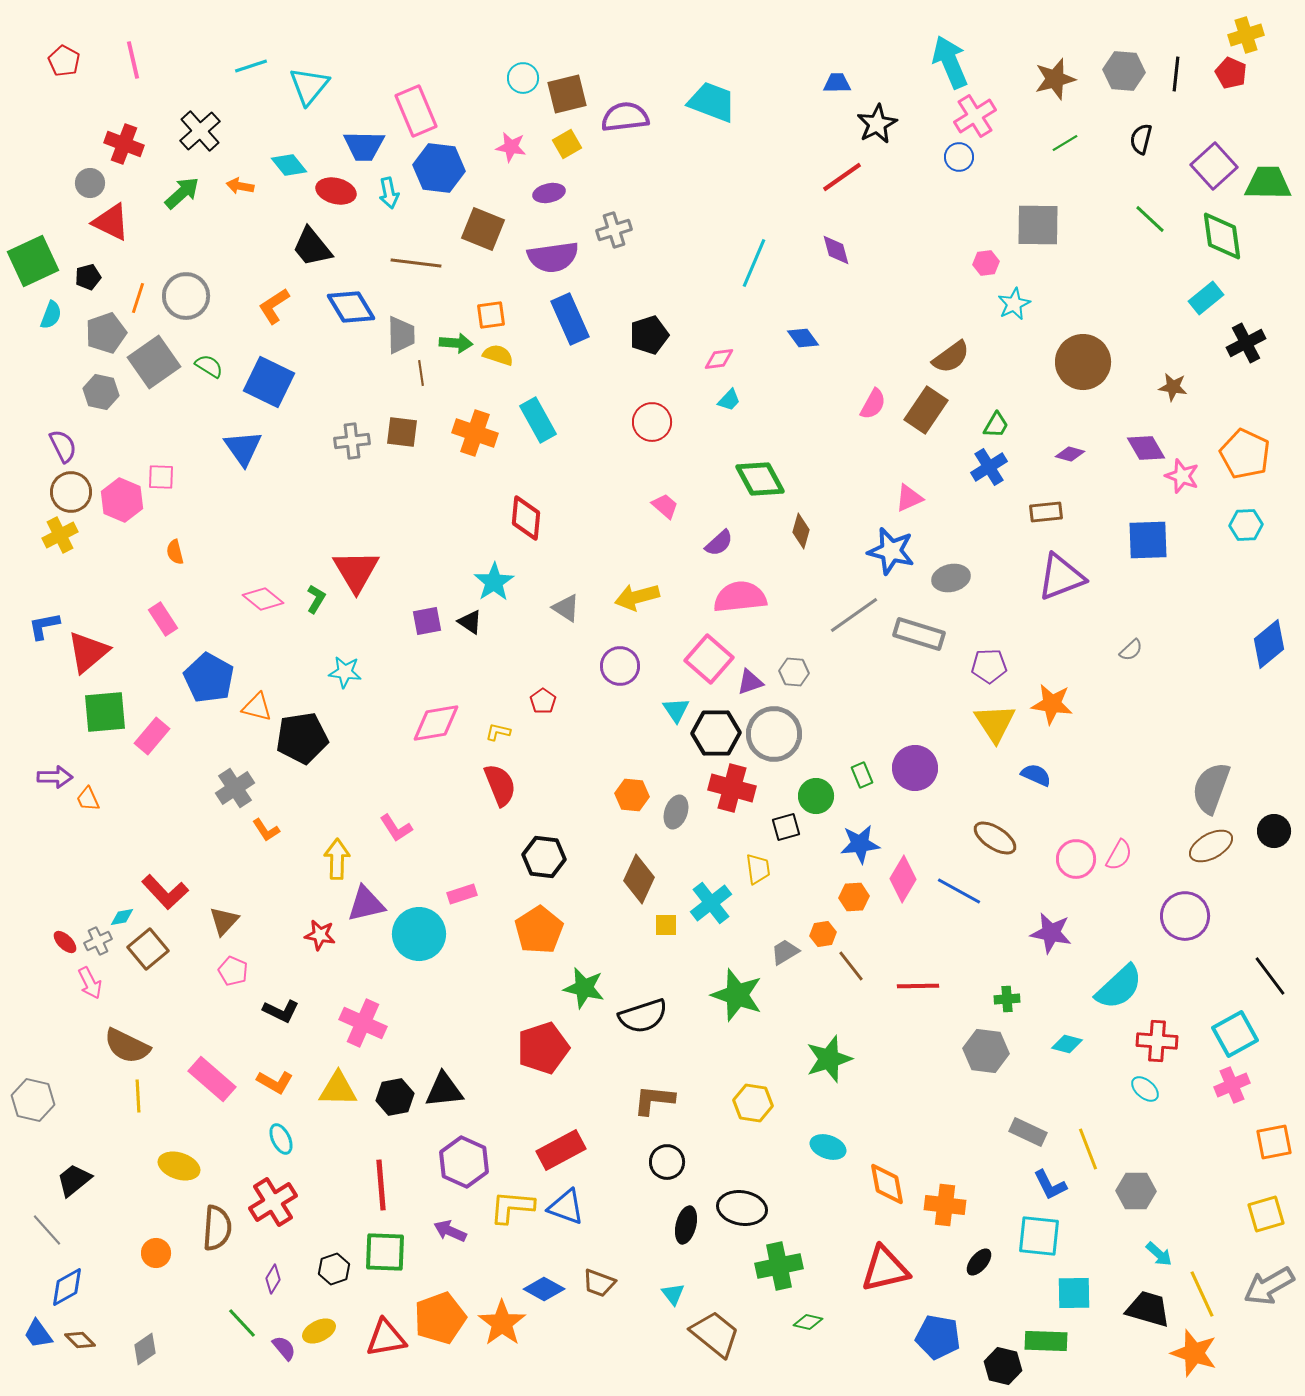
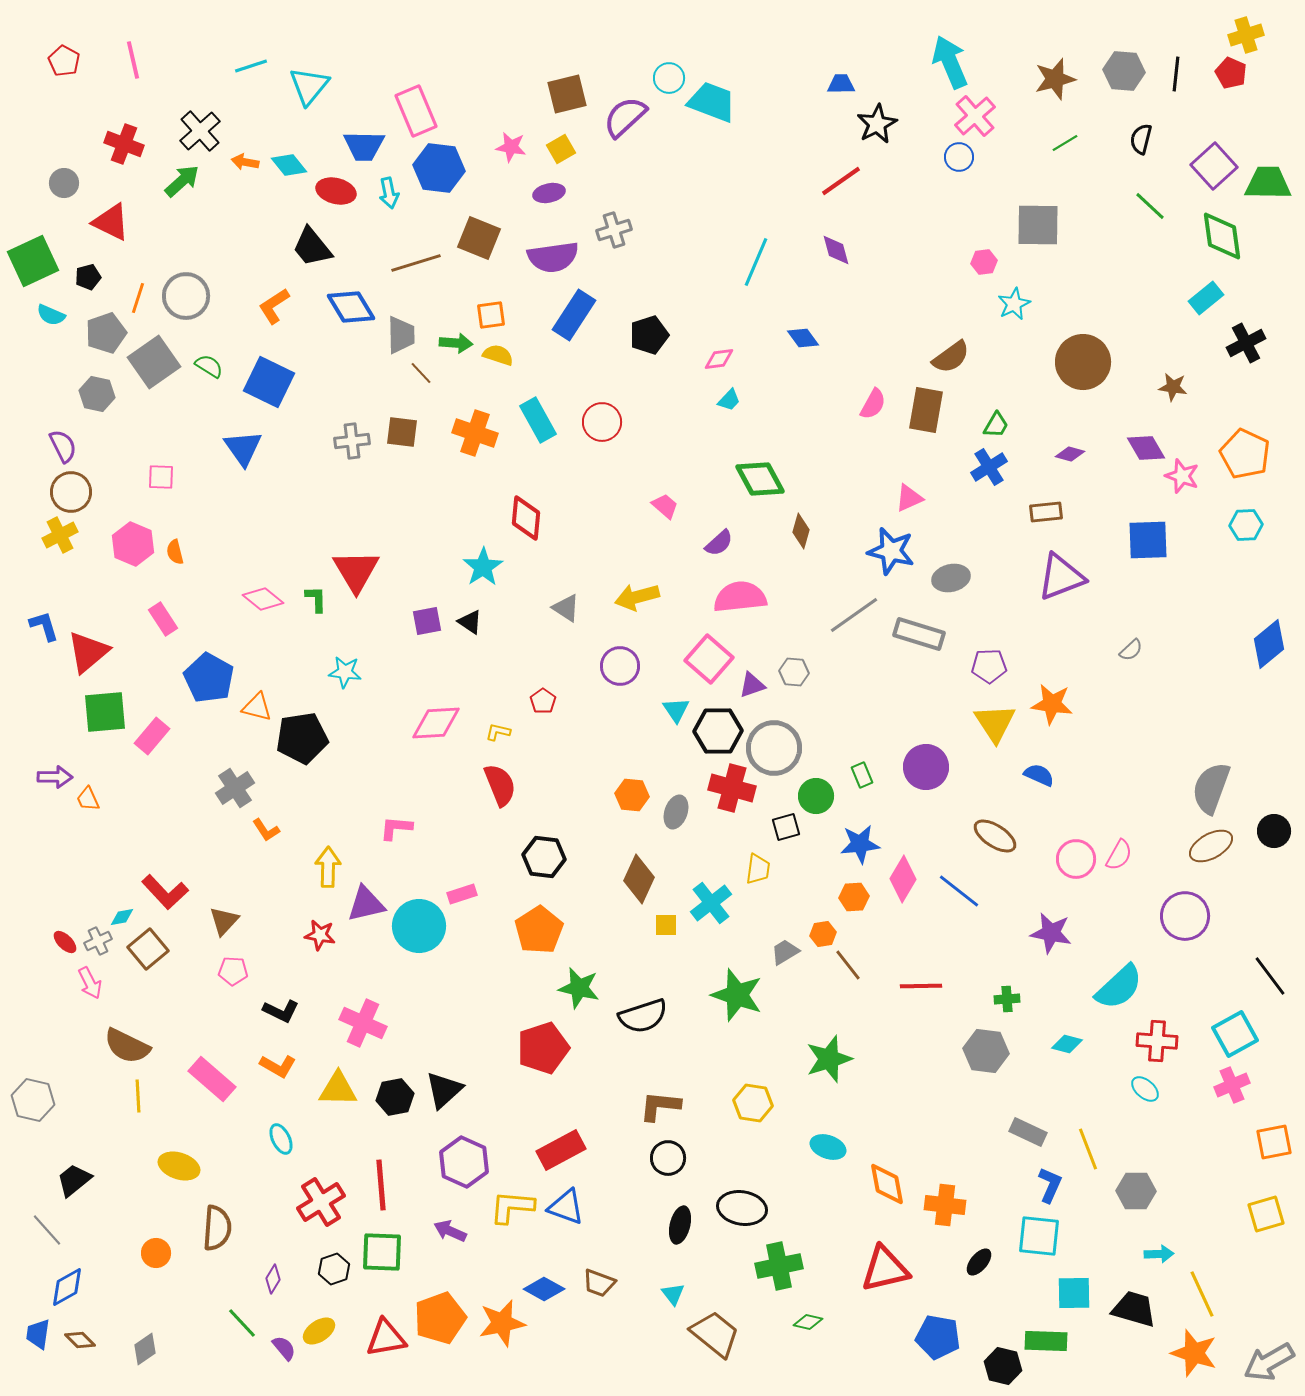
cyan circle at (523, 78): moved 146 px right
blue trapezoid at (837, 83): moved 4 px right, 1 px down
pink cross at (975, 116): rotated 9 degrees counterclockwise
purple semicircle at (625, 117): rotated 36 degrees counterclockwise
yellow square at (567, 144): moved 6 px left, 5 px down
red line at (842, 177): moved 1 px left, 4 px down
gray circle at (90, 183): moved 26 px left
orange arrow at (240, 186): moved 5 px right, 24 px up
green arrow at (182, 193): moved 12 px up
green line at (1150, 219): moved 13 px up
brown square at (483, 229): moved 4 px left, 9 px down
brown line at (416, 263): rotated 24 degrees counterclockwise
cyan line at (754, 263): moved 2 px right, 1 px up
pink hexagon at (986, 263): moved 2 px left, 1 px up
cyan semicircle at (51, 315): rotated 92 degrees clockwise
blue rectangle at (570, 319): moved 4 px right, 4 px up; rotated 57 degrees clockwise
brown line at (421, 373): rotated 35 degrees counterclockwise
gray hexagon at (101, 392): moved 4 px left, 2 px down
brown rectangle at (926, 410): rotated 24 degrees counterclockwise
red circle at (652, 422): moved 50 px left
pink hexagon at (122, 500): moved 11 px right, 44 px down
cyan star at (494, 582): moved 11 px left, 15 px up
green L-shape at (316, 599): rotated 32 degrees counterclockwise
blue L-shape at (44, 626): rotated 84 degrees clockwise
purple triangle at (750, 682): moved 2 px right, 3 px down
pink diamond at (436, 723): rotated 6 degrees clockwise
black hexagon at (716, 733): moved 2 px right, 2 px up
gray circle at (774, 734): moved 14 px down
purple circle at (915, 768): moved 11 px right, 1 px up
blue semicircle at (1036, 775): moved 3 px right
pink L-shape at (396, 828): rotated 128 degrees clockwise
brown ellipse at (995, 838): moved 2 px up
yellow arrow at (337, 859): moved 9 px left, 8 px down
yellow trapezoid at (758, 869): rotated 16 degrees clockwise
blue line at (959, 891): rotated 9 degrees clockwise
cyan circle at (419, 934): moved 8 px up
brown line at (851, 966): moved 3 px left, 1 px up
pink pentagon at (233, 971): rotated 20 degrees counterclockwise
red line at (918, 986): moved 3 px right
green star at (584, 988): moved 5 px left
orange L-shape at (275, 1082): moved 3 px right, 16 px up
black triangle at (444, 1090): rotated 36 degrees counterclockwise
brown L-shape at (654, 1100): moved 6 px right, 6 px down
black circle at (667, 1162): moved 1 px right, 4 px up
blue L-shape at (1050, 1185): rotated 129 degrees counterclockwise
red cross at (273, 1202): moved 48 px right
black ellipse at (686, 1225): moved 6 px left
green square at (385, 1252): moved 3 px left
cyan arrow at (1159, 1254): rotated 44 degrees counterclockwise
gray arrow at (1269, 1286): moved 76 px down
black trapezoid at (1148, 1309): moved 14 px left
orange star at (502, 1323): rotated 24 degrees clockwise
yellow ellipse at (319, 1331): rotated 8 degrees counterclockwise
blue trapezoid at (38, 1334): rotated 44 degrees clockwise
